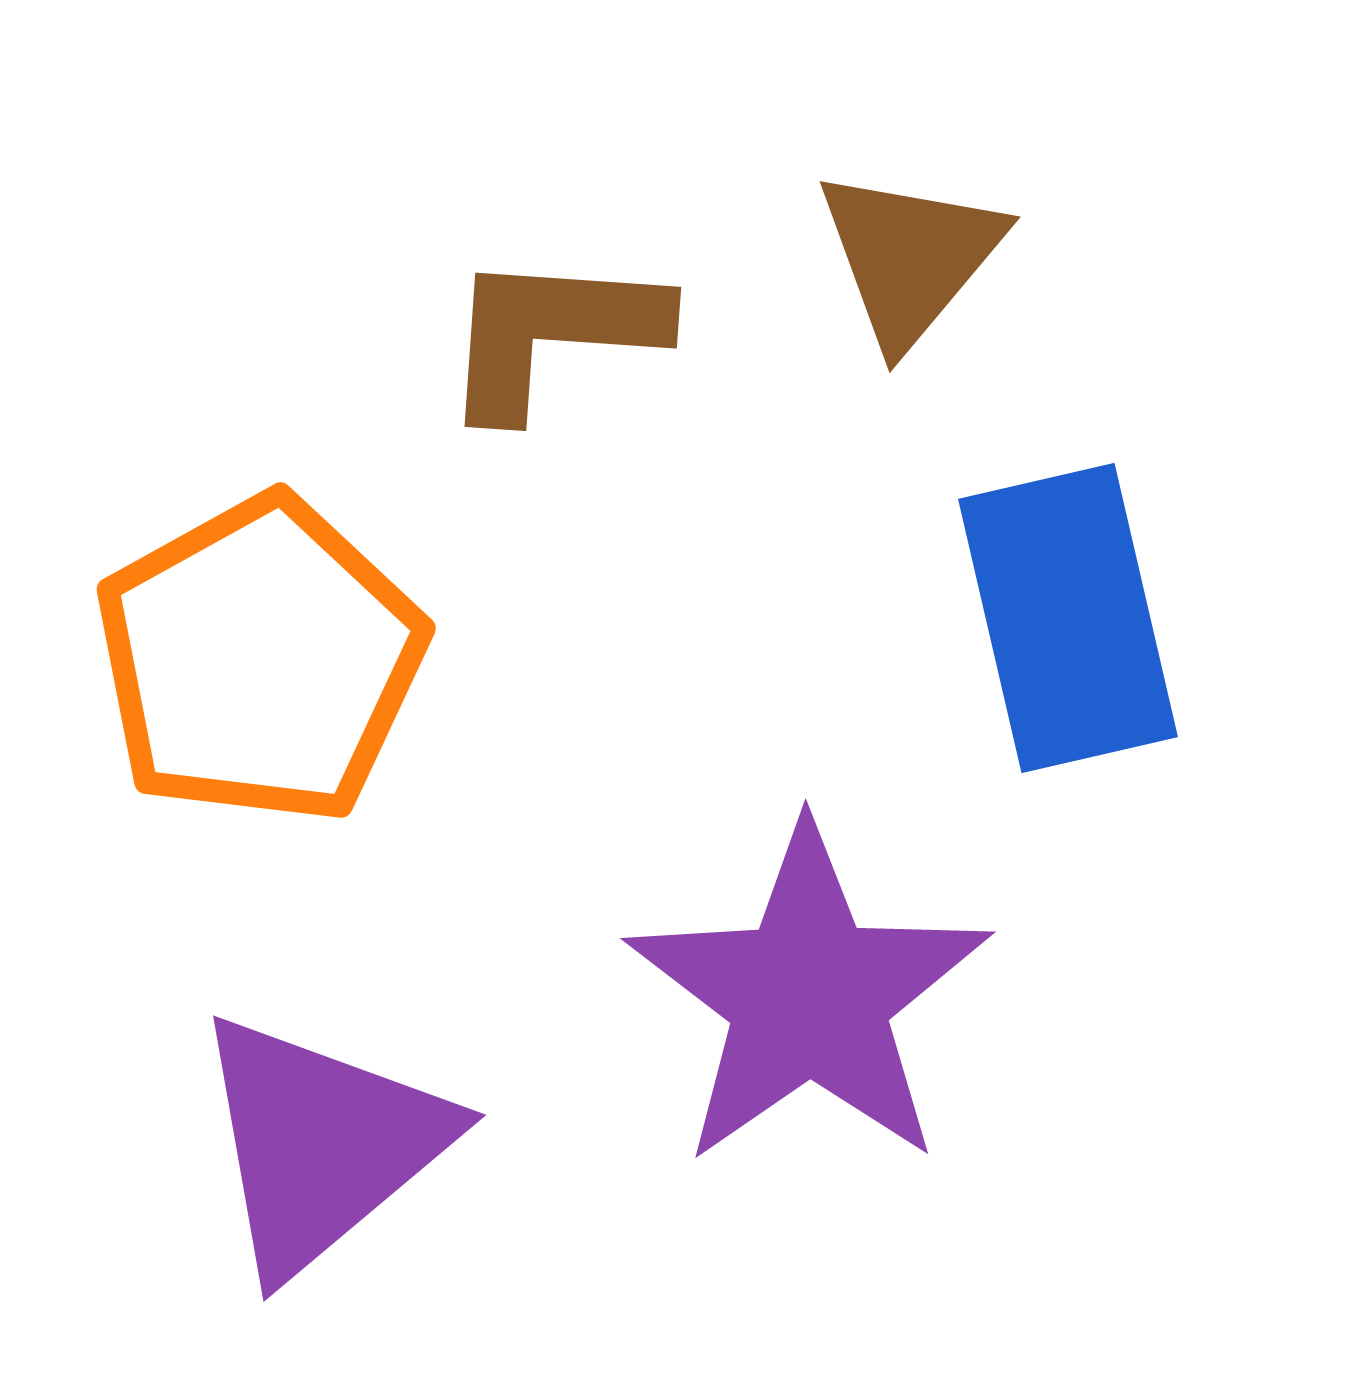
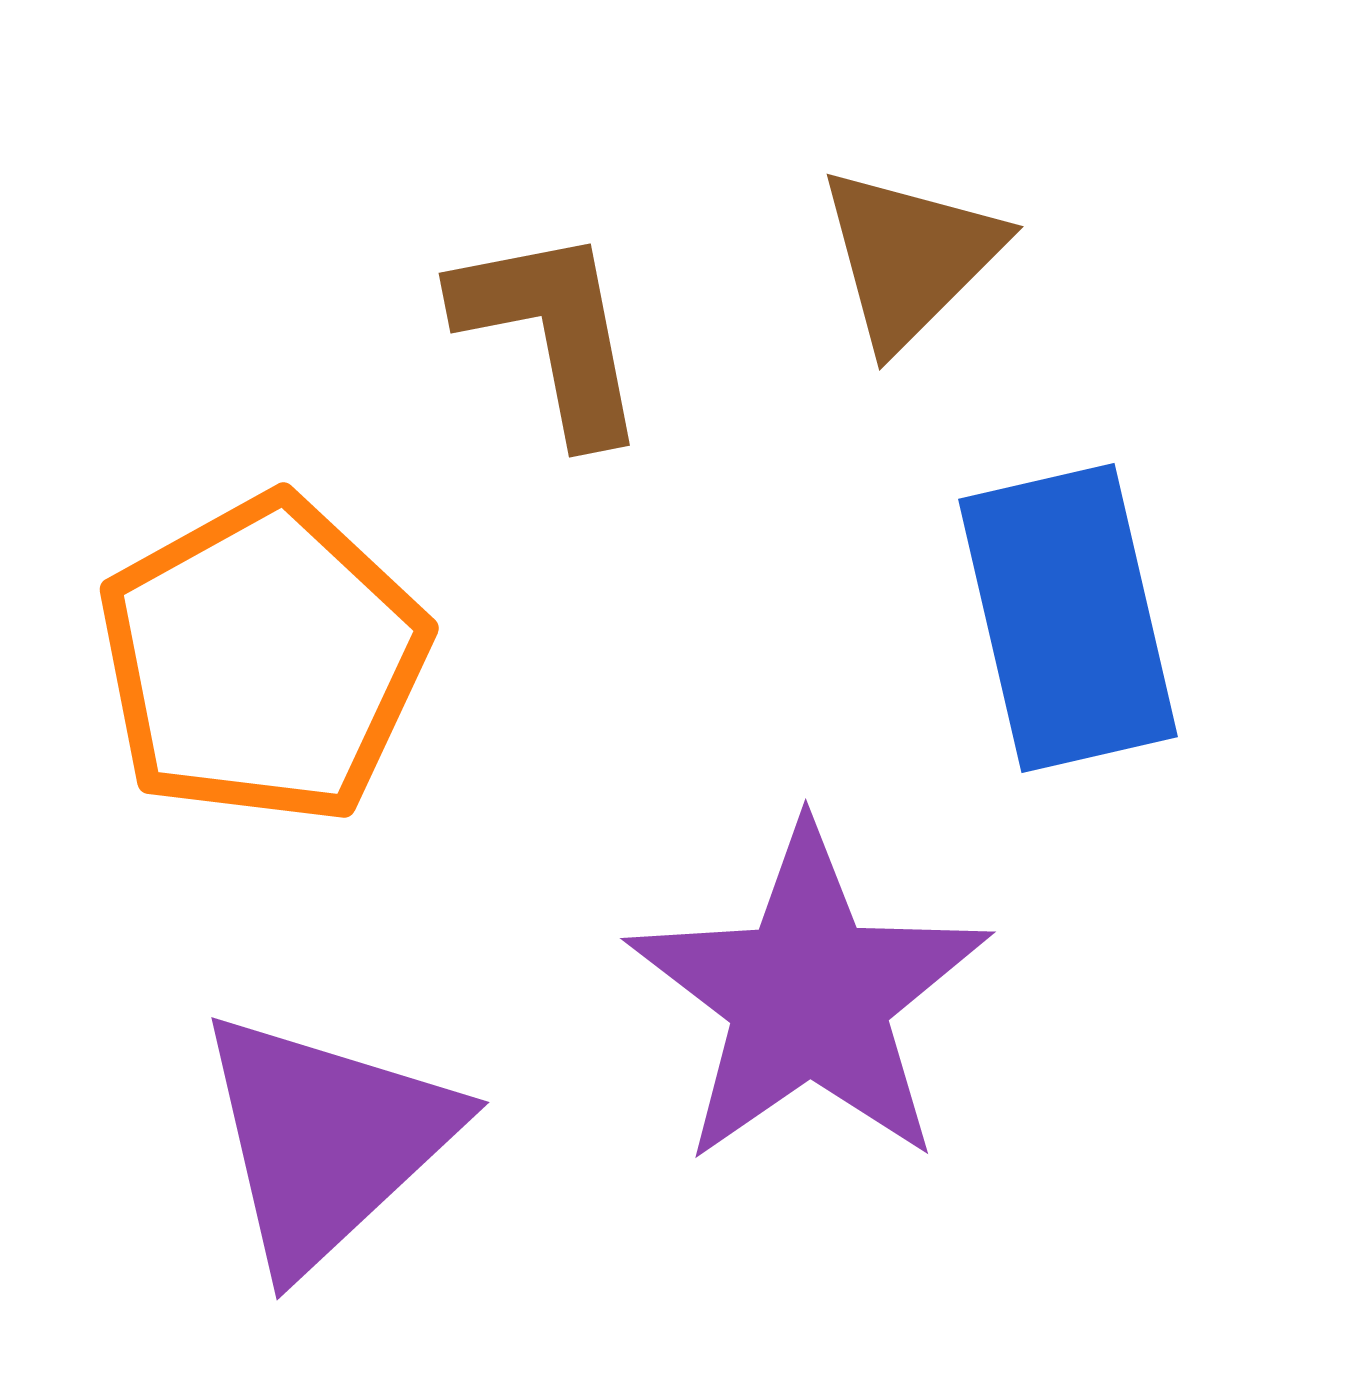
brown triangle: rotated 5 degrees clockwise
brown L-shape: rotated 75 degrees clockwise
orange pentagon: moved 3 px right
purple triangle: moved 5 px right, 4 px up; rotated 3 degrees counterclockwise
